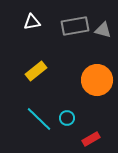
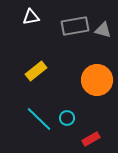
white triangle: moved 1 px left, 5 px up
